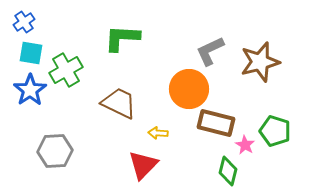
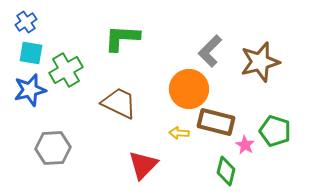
blue cross: moved 2 px right
gray L-shape: rotated 20 degrees counterclockwise
blue star: rotated 20 degrees clockwise
brown rectangle: moved 1 px up
yellow arrow: moved 21 px right
gray hexagon: moved 2 px left, 3 px up
green diamond: moved 2 px left
